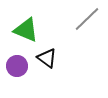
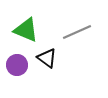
gray line: moved 10 px left, 13 px down; rotated 20 degrees clockwise
purple circle: moved 1 px up
